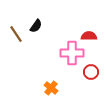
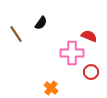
black semicircle: moved 5 px right, 3 px up
red semicircle: rotated 21 degrees clockwise
